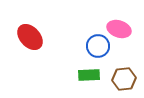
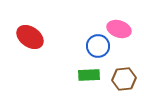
red ellipse: rotated 12 degrees counterclockwise
